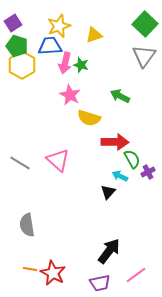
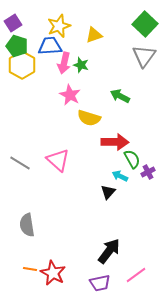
pink arrow: moved 1 px left
